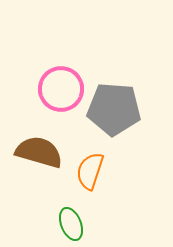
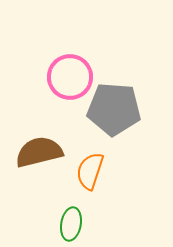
pink circle: moved 9 px right, 12 px up
brown semicircle: rotated 30 degrees counterclockwise
green ellipse: rotated 32 degrees clockwise
